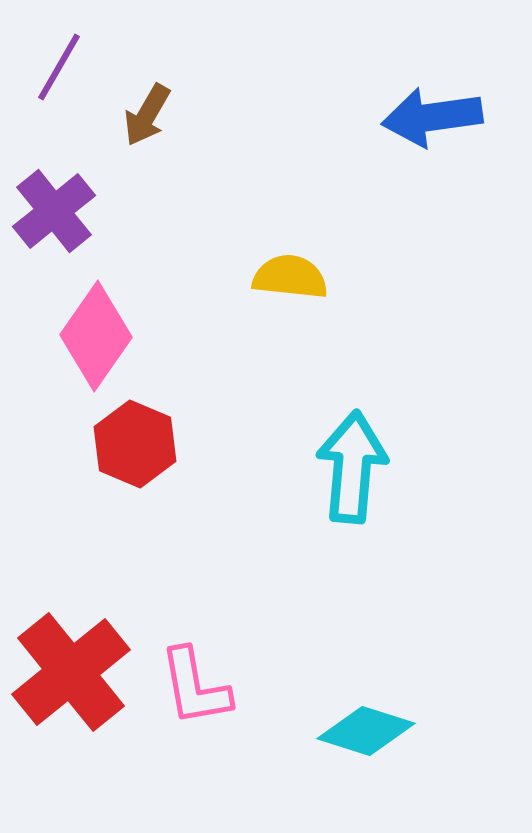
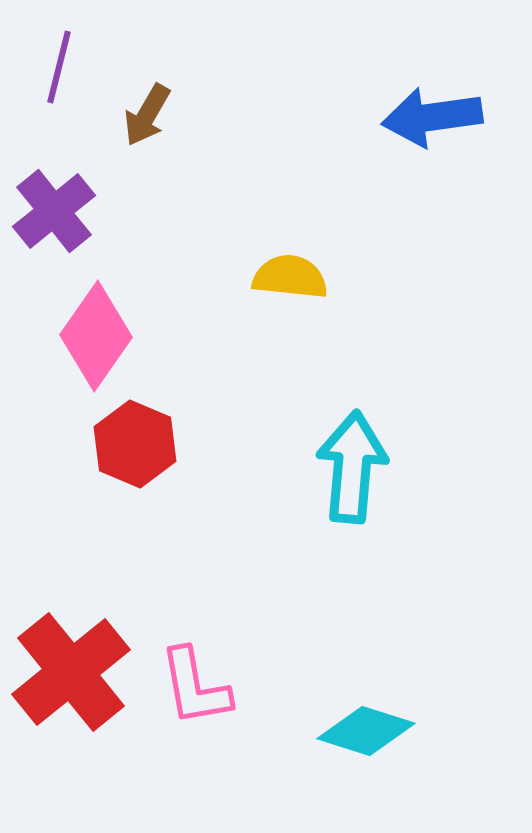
purple line: rotated 16 degrees counterclockwise
